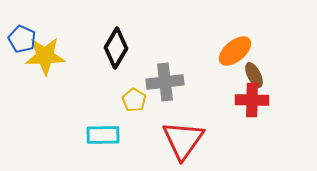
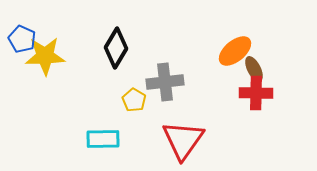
brown ellipse: moved 6 px up
red cross: moved 4 px right, 7 px up
cyan rectangle: moved 4 px down
